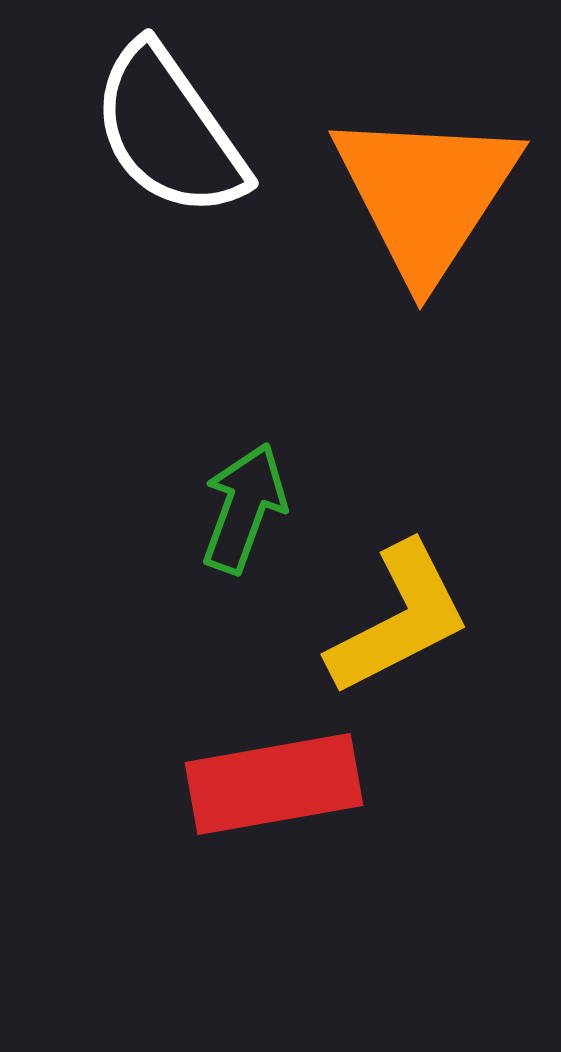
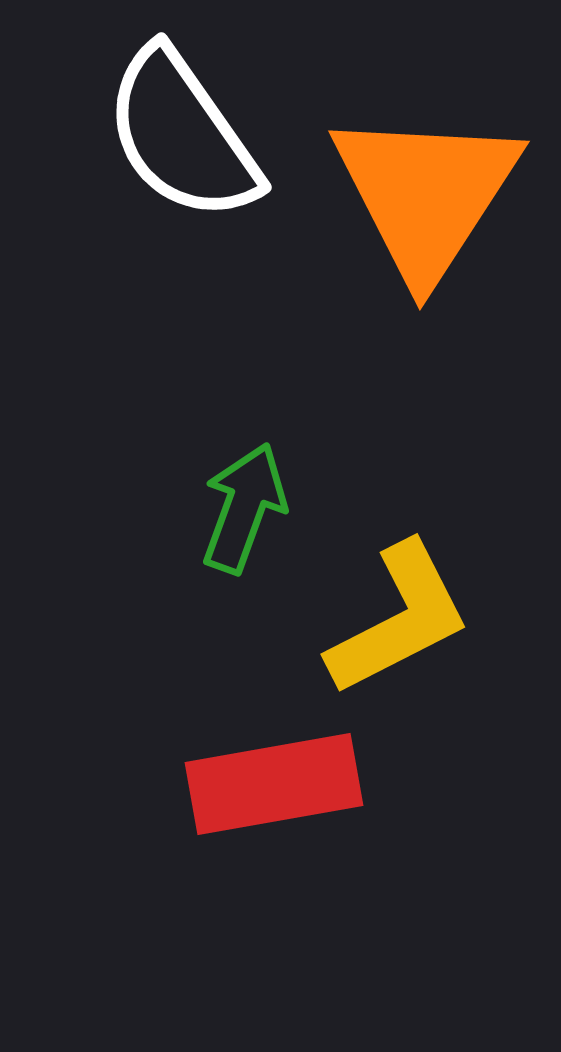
white semicircle: moved 13 px right, 4 px down
